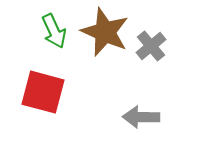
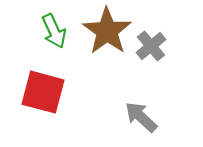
brown star: moved 2 px right, 1 px up; rotated 12 degrees clockwise
gray arrow: rotated 42 degrees clockwise
